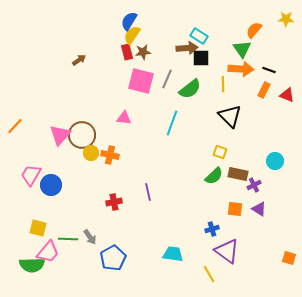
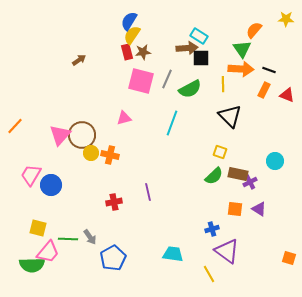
green semicircle at (190, 89): rotated 10 degrees clockwise
pink triangle at (124, 118): rotated 21 degrees counterclockwise
purple cross at (254, 185): moved 4 px left, 3 px up
